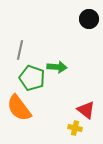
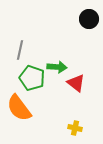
red triangle: moved 10 px left, 27 px up
